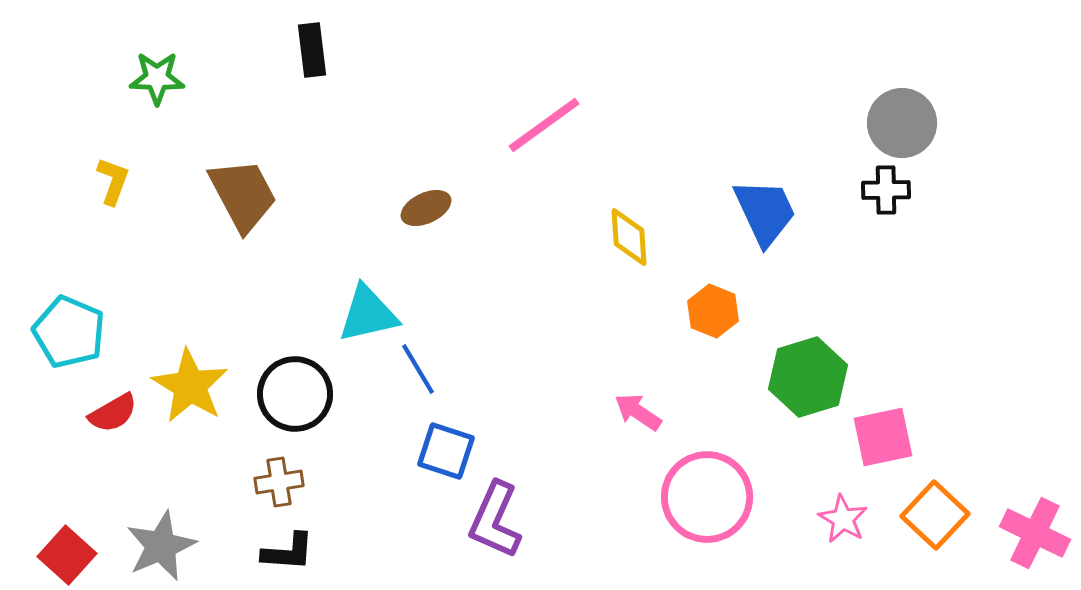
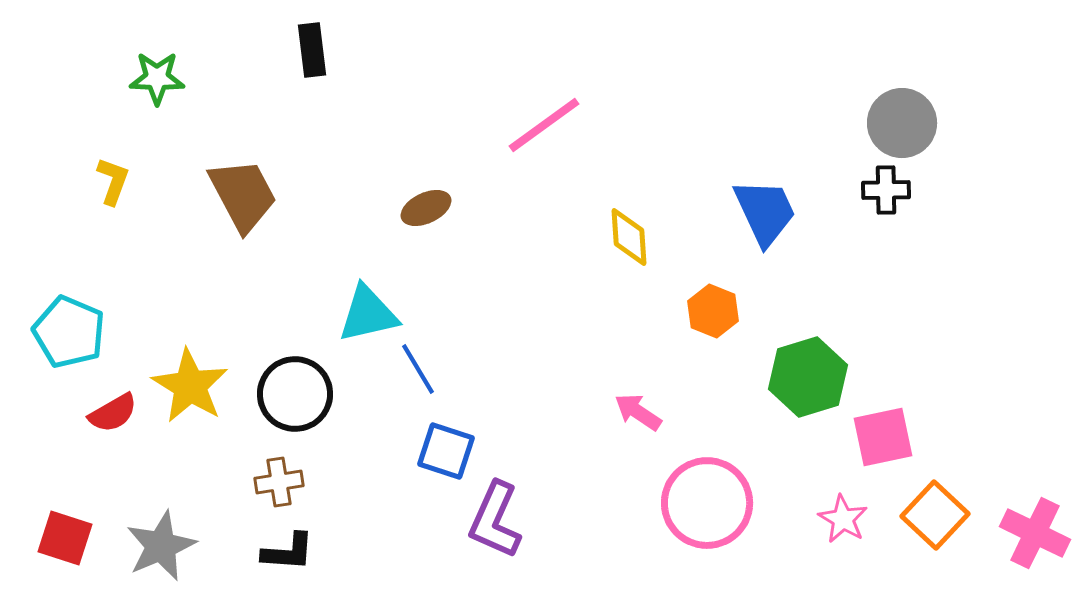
pink circle: moved 6 px down
red square: moved 2 px left, 17 px up; rotated 24 degrees counterclockwise
